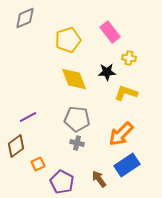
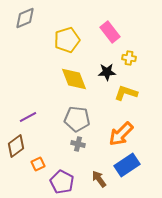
yellow pentagon: moved 1 px left
gray cross: moved 1 px right, 1 px down
